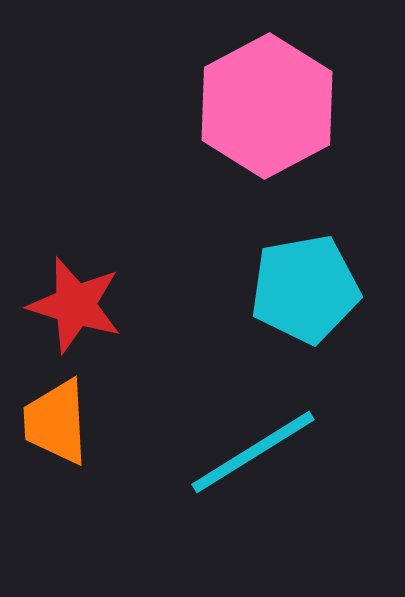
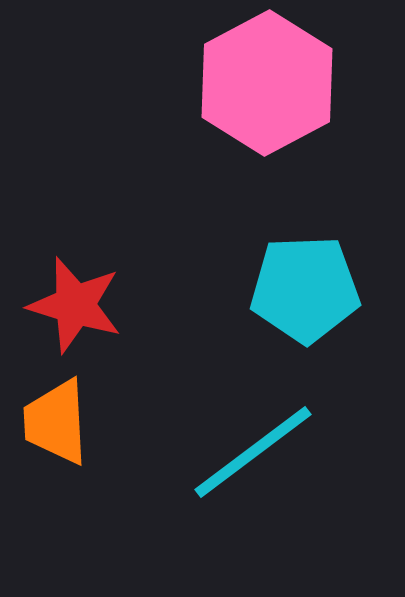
pink hexagon: moved 23 px up
cyan pentagon: rotated 8 degrees clockwise
cyan line: rotated 5 degrees counterclockwise
